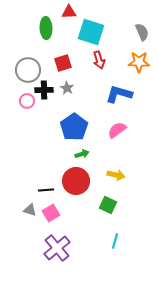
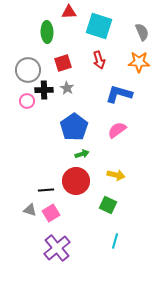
green ellipse: moved 1 px right, 4 px down
cyan square: moved 8 px right, 6 px up
